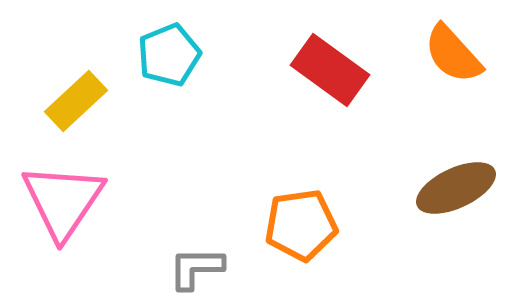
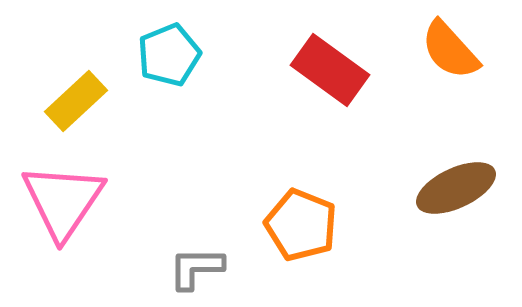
orange semicircle: moved 3 px left, 4 px up
orange pentagon: rotated 30 degrees clockwise
